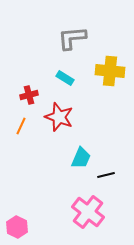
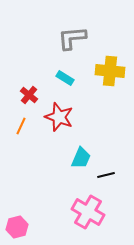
red cross: rotated 36 degrees counterclockwise
pink cross: rotated 8 degrees counterclockwise
pink hexagon: rotated 20 degrees clockwise
